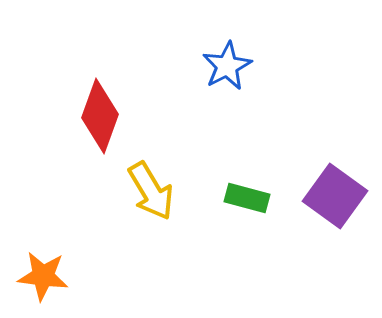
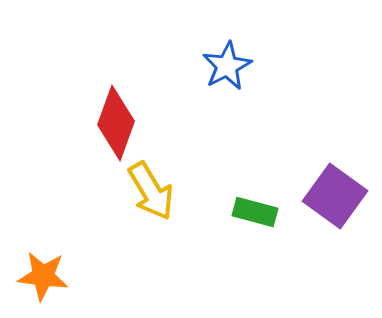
red diamond: moved 16 px right, 7 px down
green rectangle: moved 8 px right, 14 px down
